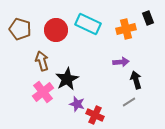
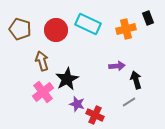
purple arrow: moved 4 px left, 4 px down
